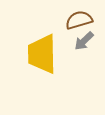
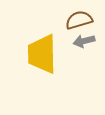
gray arrow: rotated 30 degrees clockwise
